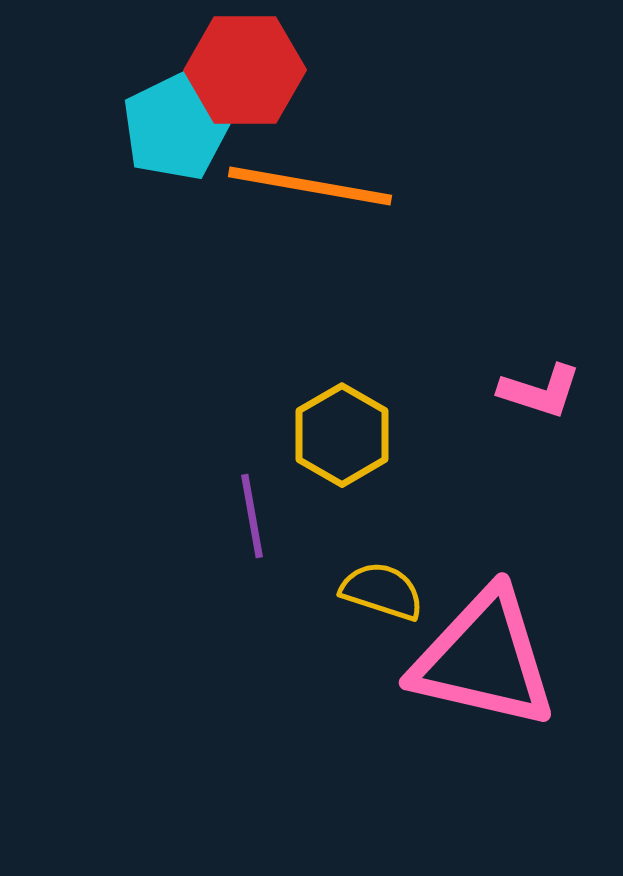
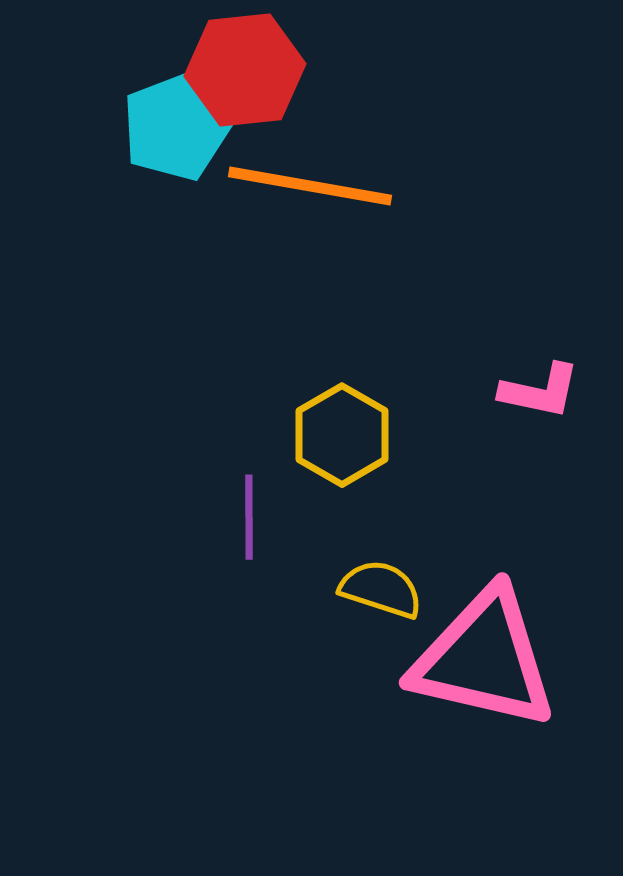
red hexagon: rotated 6 degrees counterclockwise
cyan pentagon: rotated 5 degrees clockwise
pink L-shape: rotated 6 degrees counterclockwise
purple line: moved 3 px left, 1 px down; rotated 10 degrees clockwise
yellow semicircle: moved 1 px left, 2 px up
